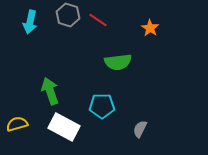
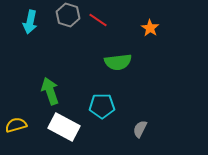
yellow semicircle: moved 1 px left, 1 px down
